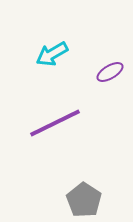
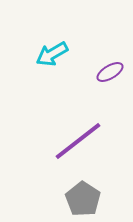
purple line: moved 23 px right, 18 px down; rotated 12 degrees counterclockwise
gray pentagon: moved 1 px left, 1 px up
